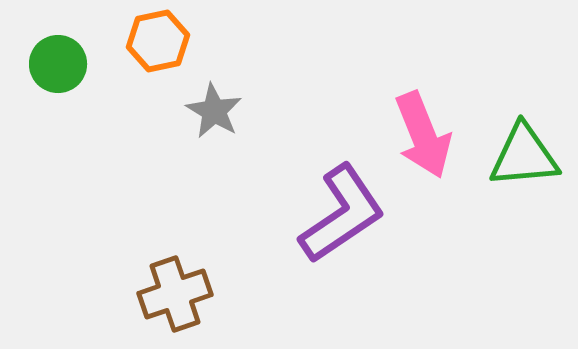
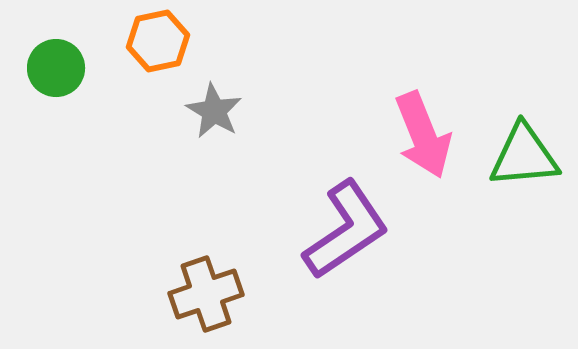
green circle: moved 2 px left, 4 px down
purple L-shape: moved 4 px right, 16 px down
brown cross: moved 31 px right
